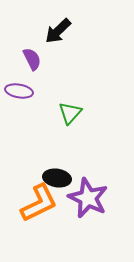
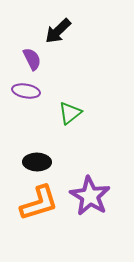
purple ellipse: moved 7 px right
green triangle: rotated 10 degrees clockwise
black ellipse: moved 20 px left, 16 px up; rotated 8 degrees counterclockwise
purple star: moved 2 px right, 2 px up; rotated 6 degrees clockwise
orange L-shape: rotated 9 degrees clockwise
